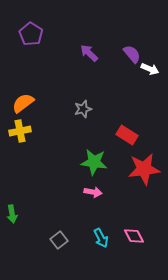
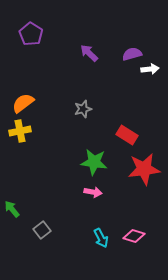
purple semicircle: rotated 66 degrees counterclockwise
white arrow: rotated 30 degrees counterclockwise
green arrow: moved 5 px up; rotated 150 degrees clockwise
pink diamond: rotated 45 degrees counterclockwise
gray square: moved 17 px left, 10 px up
